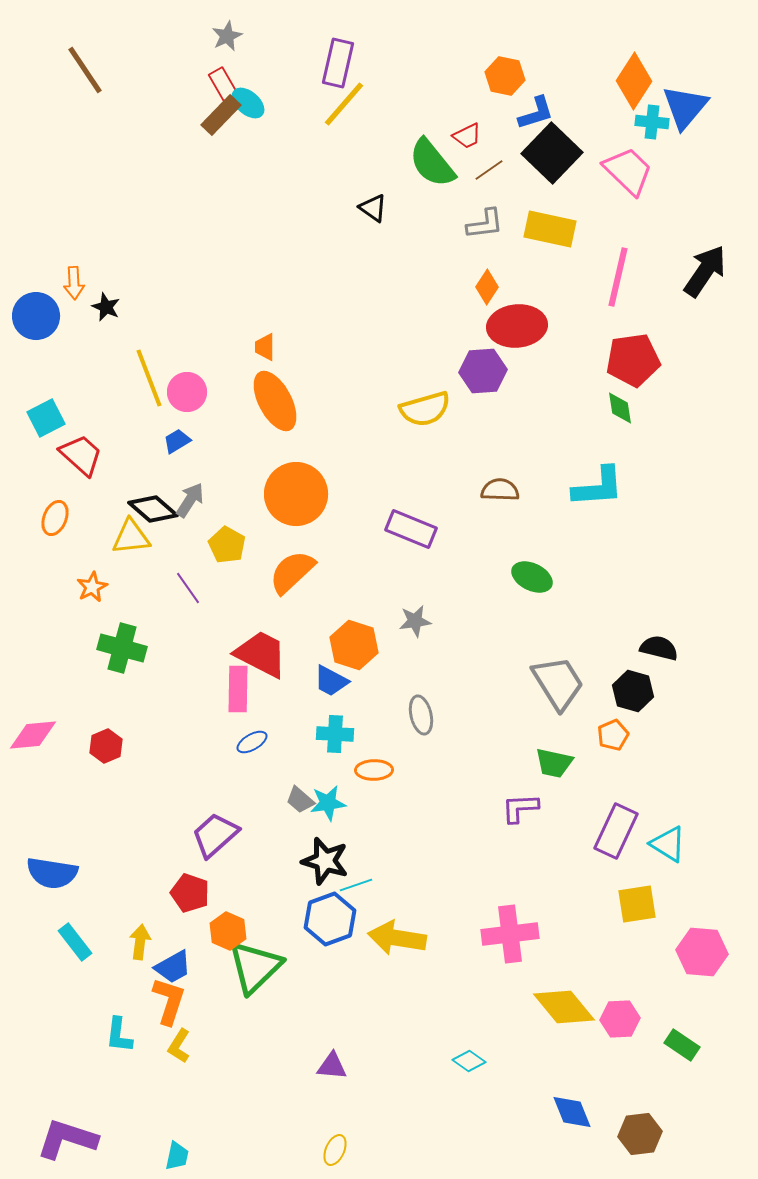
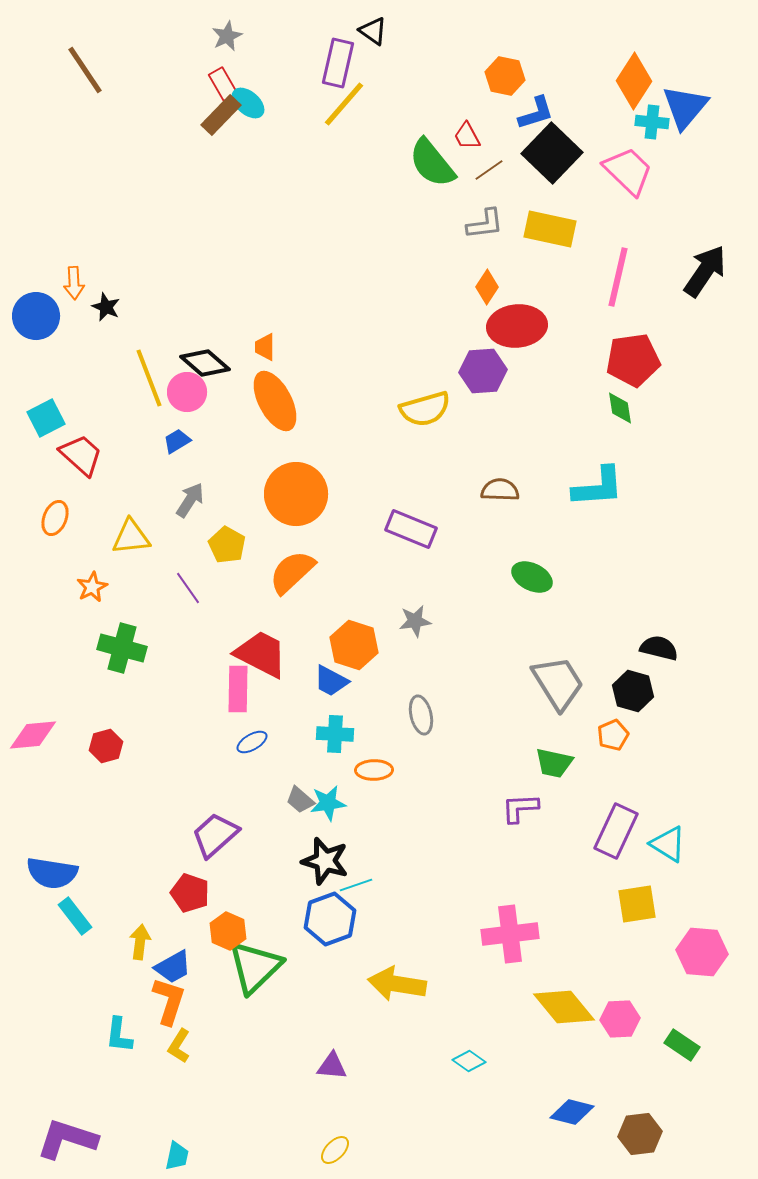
red trapezoid at (467, 136): rotated 88 degrees clockwise
black triangle at (373, 208): moved 177 px up
black diamond at (153, 509): moved 52 px right, 146 px up
red hexagon at (106, 746): rotated 8 degrees clockwise
yellow arrow at (397, 938): moved 46 px down
cyan rectangle at (75, 942): moved 26 px up
blue diamond at (572, 1112): rotated 54 degrees counterclockwise
yellow ellipse at (335, 1150): rotated 20 degrees clockwise
